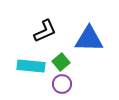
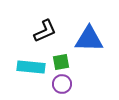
green square: rotated 30 degrees clockwise
cyan rectangle: moved 1 px down
